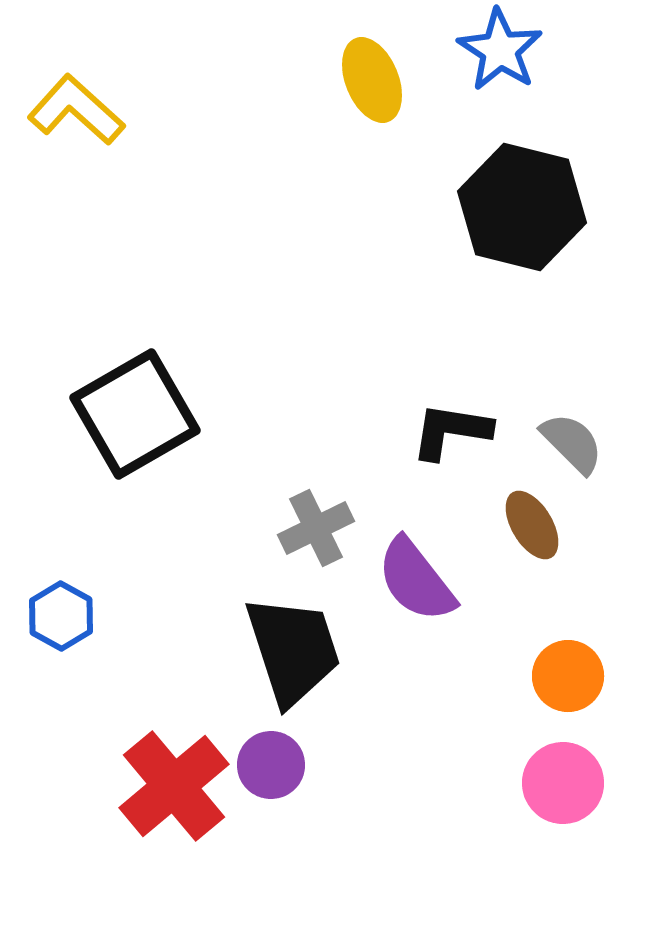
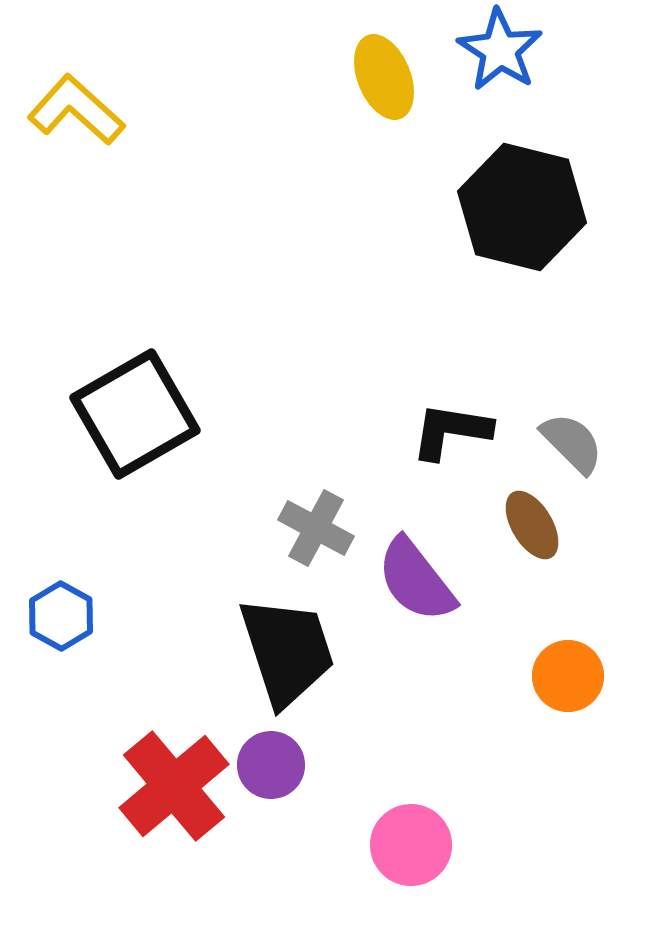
yellow ellipse: moved 12 px right, 3 px up
gray cross: rotated 36 degrees counterclockwise
black trapezoid: moved 6 px left, 1 px down
pink circle: moved 152 px left, 62 px down
